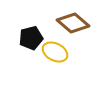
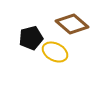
brown diamond: moved 1 px left, 1 px down
